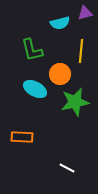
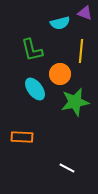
purple triangle: rotated 35 degrees clockwise
cyan ellipse: rotated 25 degrees clockwise
